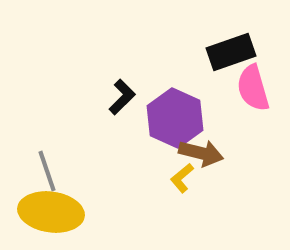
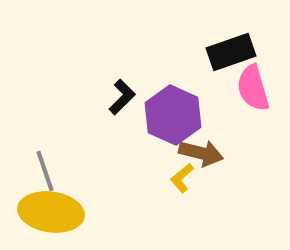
purple hexagon: moved 2 px left, 3 px up
gray line: moved 2 px left
